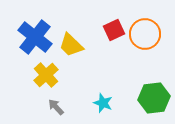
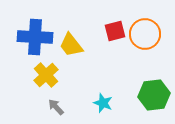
red square: moved 1 px right, 1 px down; rotated 10 degrees clockwise
blue cross: rotated 36 degrees counterclockwise
yellow trapezoid: rotated 8 degrees clockwise
green hexagon: moved 3 px up
